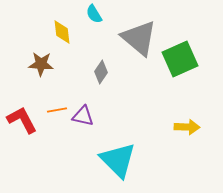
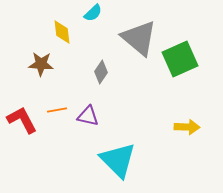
cyan semicircle: moved 1 px left, 1 px up; rotated 102 degrees counterclockwise
purple triangle: moved 5 px right
